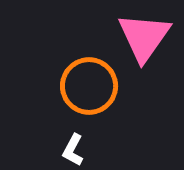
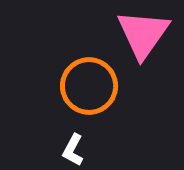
pink triangle: moved 1 px left, 3 px up
